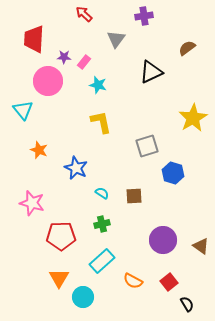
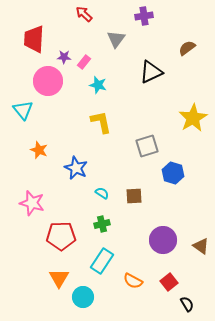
cyan rectangle: rotated 15 degrees counterclockwise
